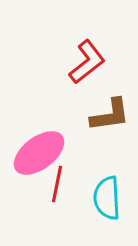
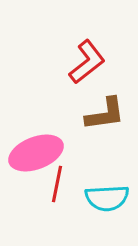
brown L-shape: moved 5 px left, 1 px up
pink ellipse: moved 3 px left; rotated 16 degrees clockwise
cyan semicircle: rotated 90 degrees counterclockwise
